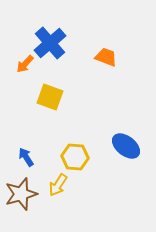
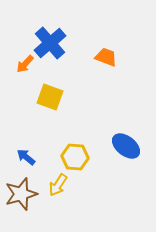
blue arrow: rotated 18 degrees counterclockwise
